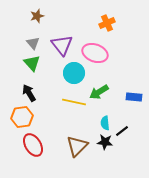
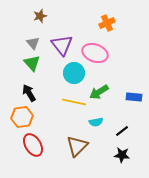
brown star: moved 3 px right
cyan semicircle: moved 9 px left, 1 px up; rotated 96 degrees counterclockwise
black star: moved 17 px right, 13 px down
